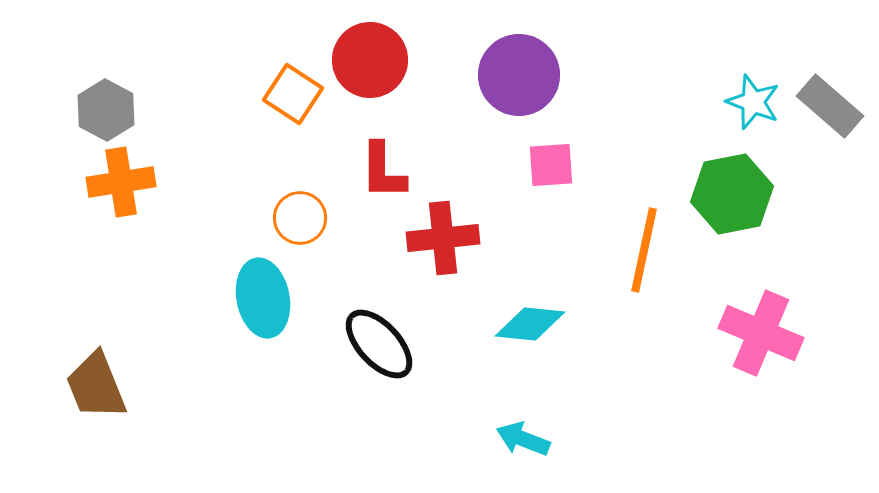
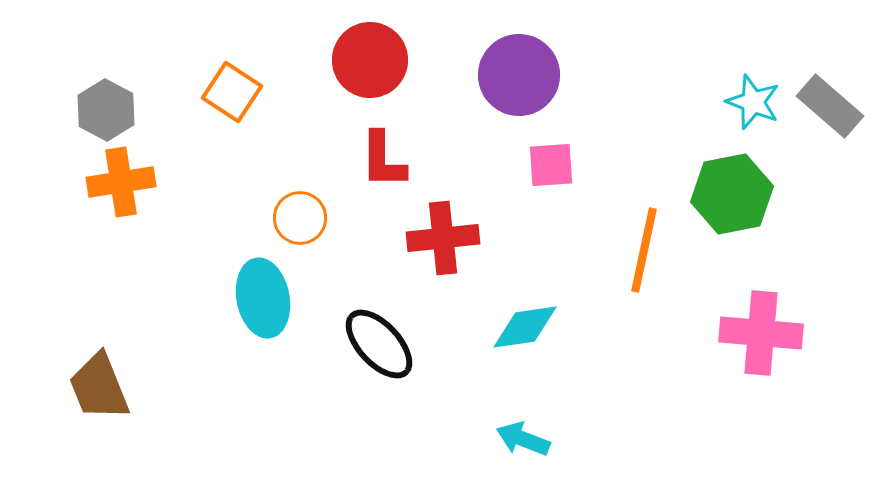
orange square: moved 61 px left, 2 px up
red L-shape: moved 11 px up
cyan diamond: moved 5 px left, 3 px down; rotated 14 degrees counterclockwise
pink cross: rotated 18 degrees counterclockwise
brown trapezoid: moved 3 px right, 1 px down
